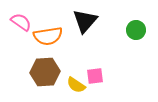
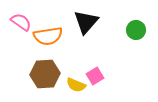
black triangle: moved 1 px right, 1 px down
brown hexagon: moved 2 px down
pink square: rotated 24 degrees counterclockwise
yellow semicircle: rotated 12 degrees counterclockwise
